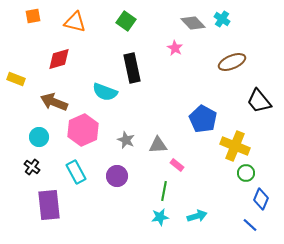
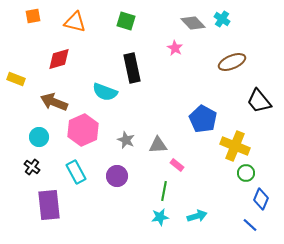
green square: rotated 18 degrees counterclockwise
